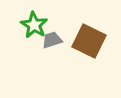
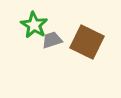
brown square: moved 2 px left, 1 px down
